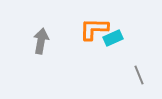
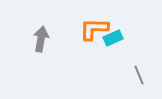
gray arrow: moved 2 px up
